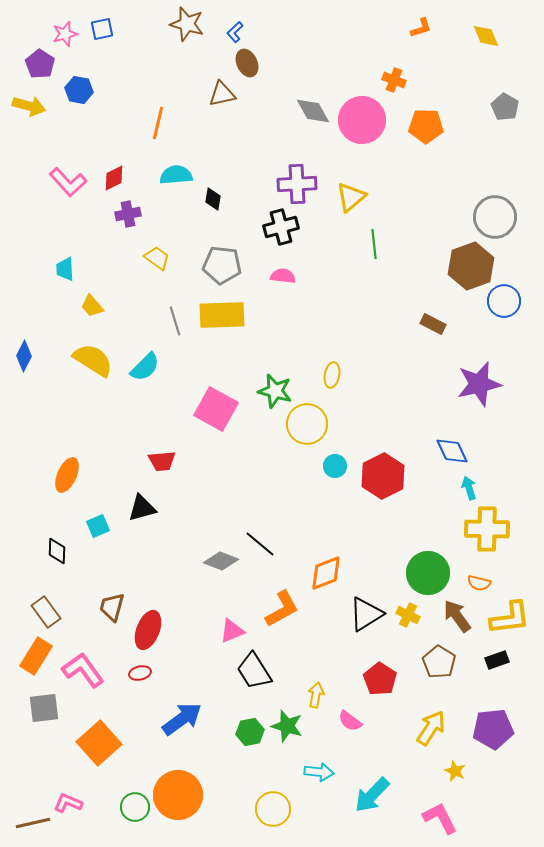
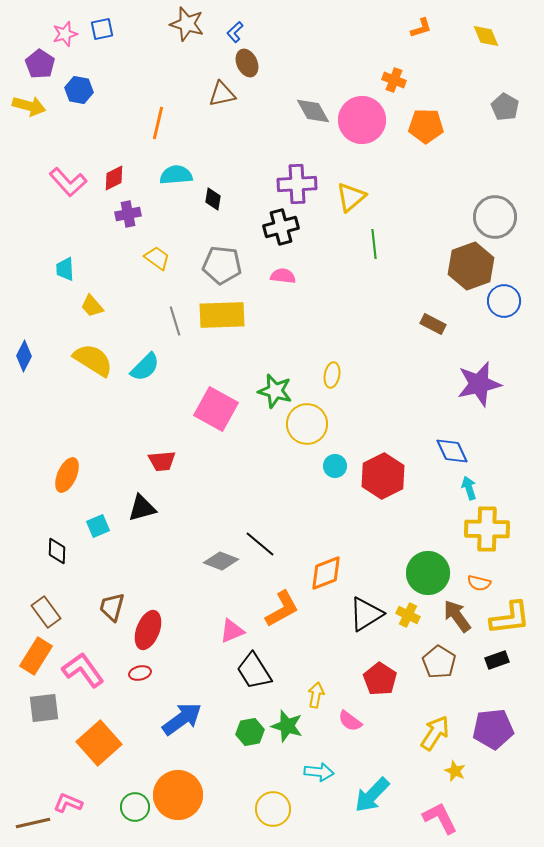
yellow arrow at (431, 728): moved 4 px right, 5 px down
